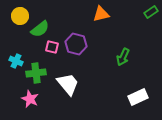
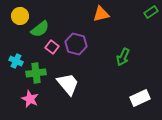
pink square: rotated 24 degrees clockwise
white rectangle: moved 2 px right, 1 px down
